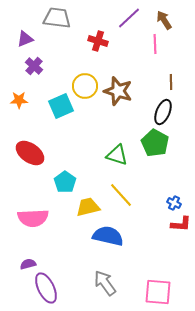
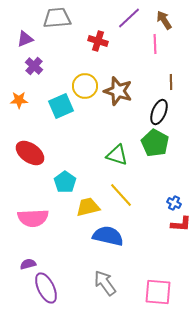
gray trapezoid: rotated 12 degrees counterclockwise
black ellipse: moved 4 px left
